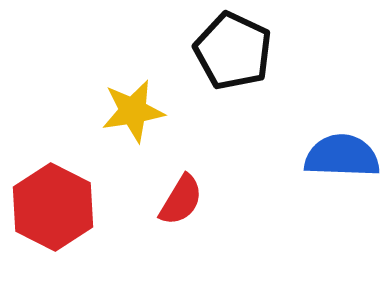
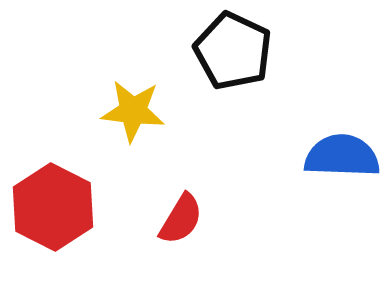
yellow star: rotated 16 degrees clockwise
red semicircle: moved 19 px down
